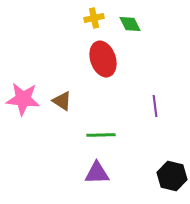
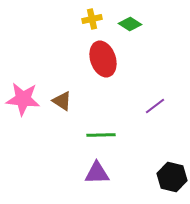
yellow cross: moved 2 px left, 1 px down
green diamond: rotated 30 degrees counterclockwise
purple line: rotated 60 degrees clockwise
black hexagon: moved 1 px down
